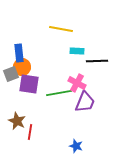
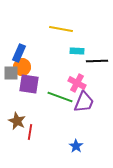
blue rectangle: rotated 30 degrees clockwise
gray square: moved 1 px up; rotated 21 degrees clockwise
green line: moved 1 px right, 4 px down; rotated 30 degrees clockwise
purple trapezoid: moved 1 px left
blue star: rotated 16 degrees clockwise
